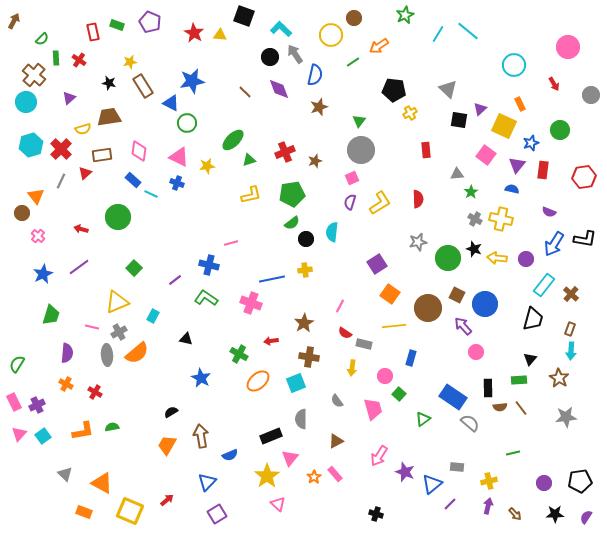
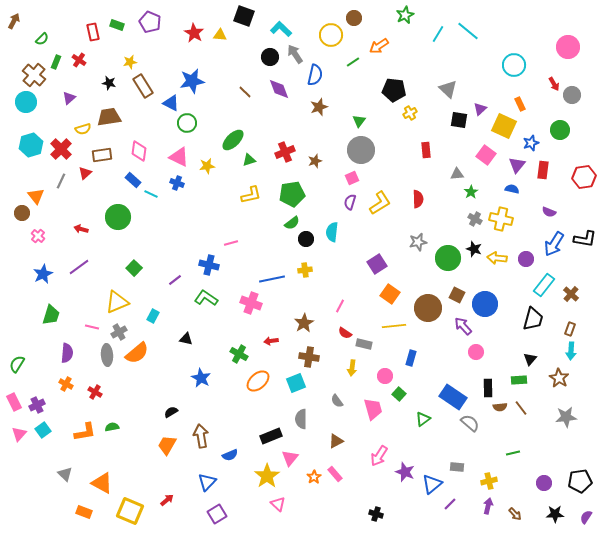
green rectangle at (56, 58): moved 4 px down; rotated 24 degrees clockwise
gray circle at (591, 95): moved 19 px left
orange L-shape at (83, 431): moved 2 px right, 1 px down
cyan square at (43, 436): moved 6 px up
